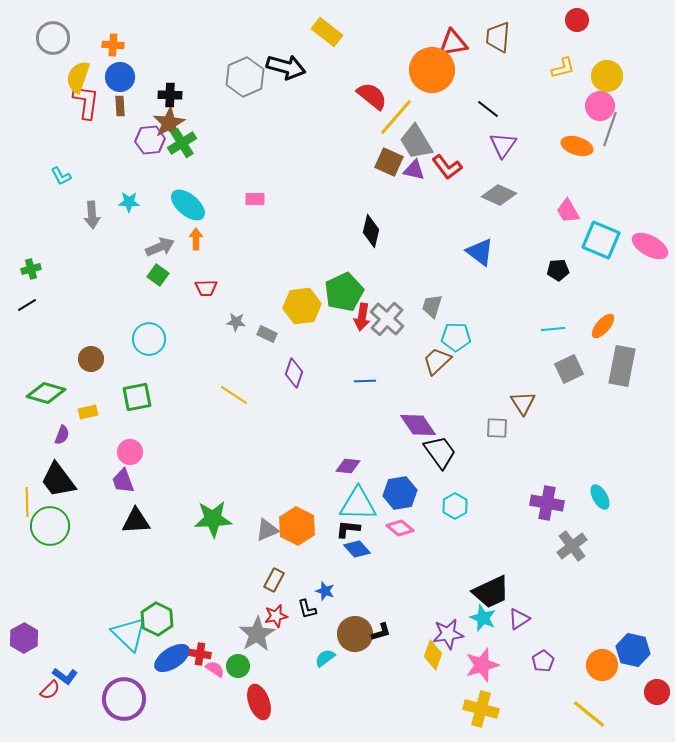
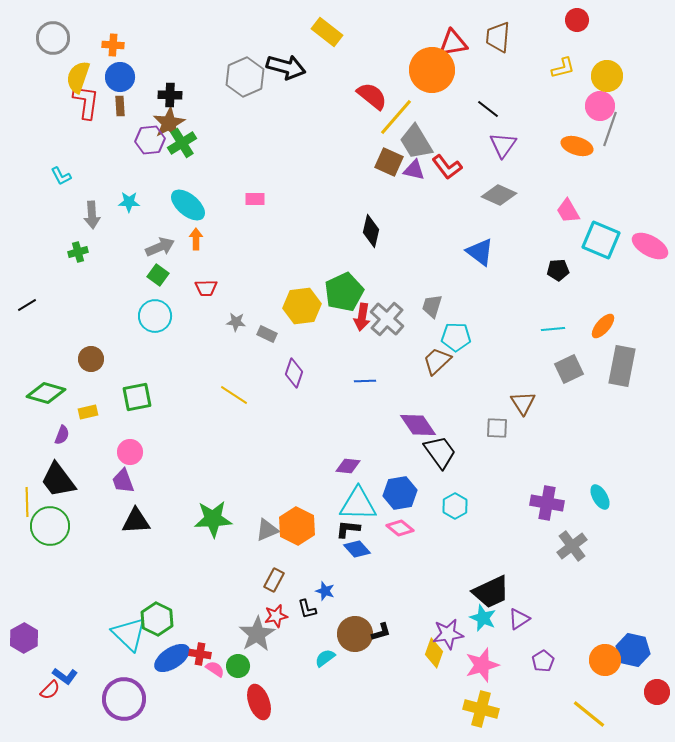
green cross at (31, 269): moved 47 px right, 17 px up
cyan circle at (149, 339): moved 6 px right, 23 px up
yellow diamond at (433, 655): moved 1 px right, 2 px up
orange circle at (602, 665): moved 3 px right, 5 px up
